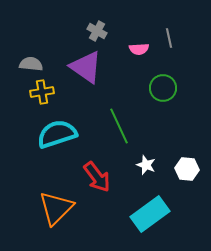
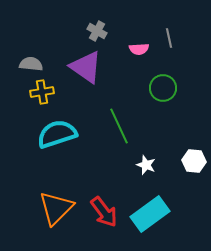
white hexagon: moved 7 px right, 8 px up
red arrow: moved 7 px right, 35 px down
